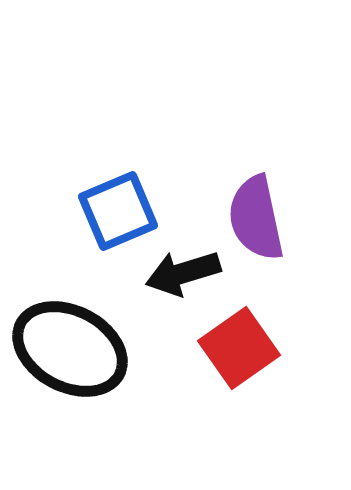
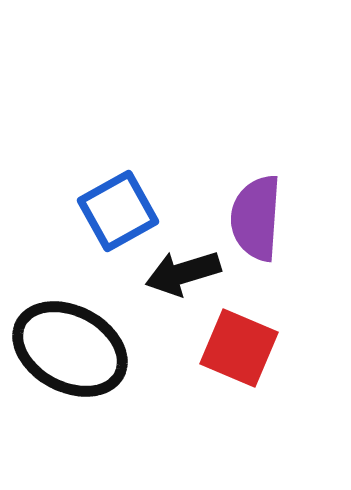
blue square: rotated 6 degrees counterclockwise
purple semicircle: rotated 16 degrees clockwise
red square: rotated 32 degrees counterclockwise
